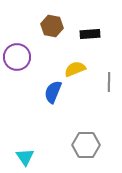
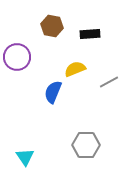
gray line: rotated 60 degrees clockwise
